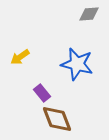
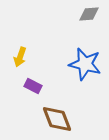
yellow arrow: rotated 36 degrees counterclockwise
blue star: moved 8 px right
purple rectangle: moved 9 px left, 7 px up; rotated 24 degrees counterclockwise
